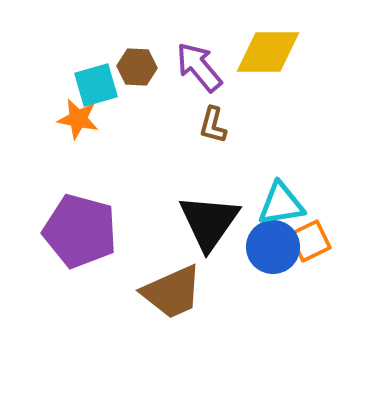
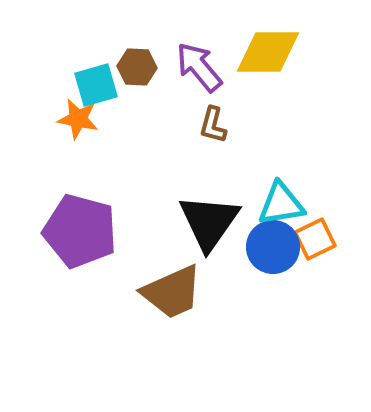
orange square: moved 5 px right, 2 px up
